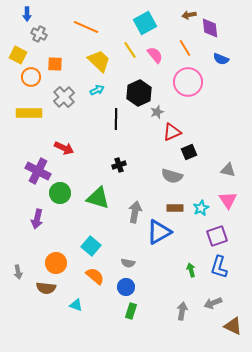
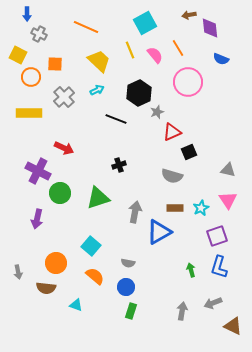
orange line at (185, 48): moved 7 px left
yellow line at (130, 50): rotated 12 degrees clockwise
black line at (116, 119): rotated 70 degrees counterclockwise
green triangle at (98, 198): rotated 35 degrees counterclockwise
